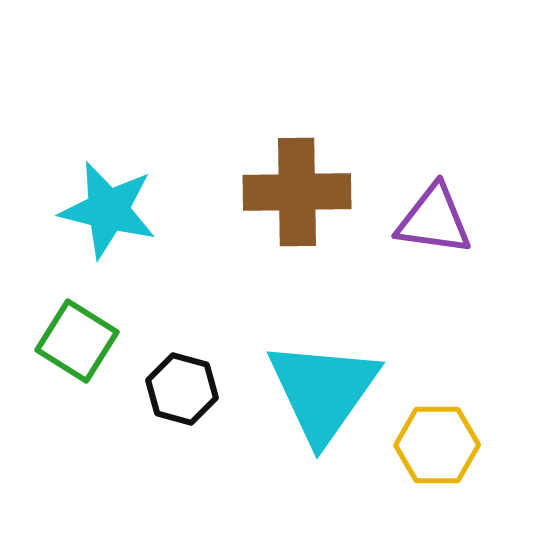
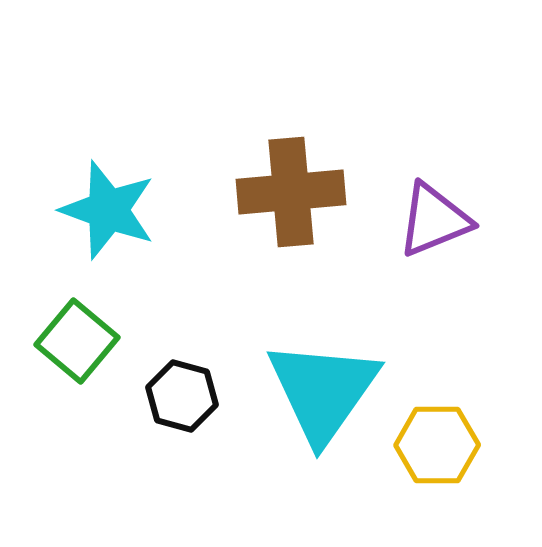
brown cross: moved 6 px left; rotated 4 degrees counterclockwise
cyan star: rotated 6 degrees clockwise
purple triangle: rotated 30 degrees counterclockwise
green square: rotated 8 degrees clockwise
black hexagon: moved 7 px down
